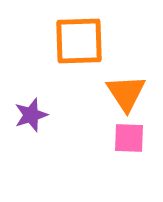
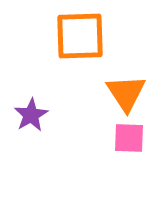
orange square: moved 1 px right, 5 px up
purple star: rotated 12 degrees counterclockwise
